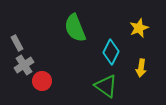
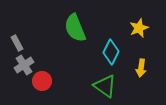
green triangle: moved 1 px left
